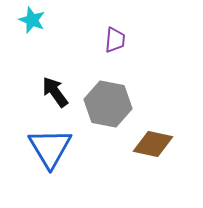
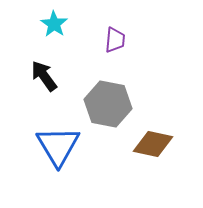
cyan star: moved 22 px right, 4 px down; rotated 12 degrees clockwise
black arrow: moved 11 px left, 16 px up
blue triangle: moved 8 px right, 2 px up
